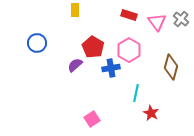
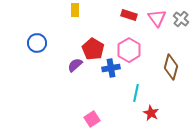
pink triangle: moved 4 px up
red pentagon: moved 2 px down
